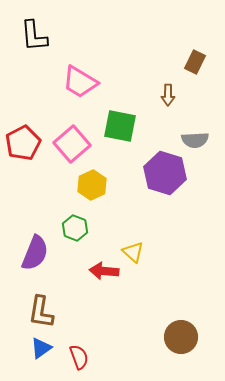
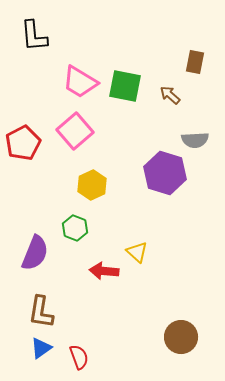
brown rectangle: rotated 15 degrees counterclockwise
brown arrow: moved 2 px right; rotated 130 degrees clockwise
green square: moved 5 px right, 40 px up
pink square: moved 3 px right, 13 px up
yellow triangle: moved 4 px right
